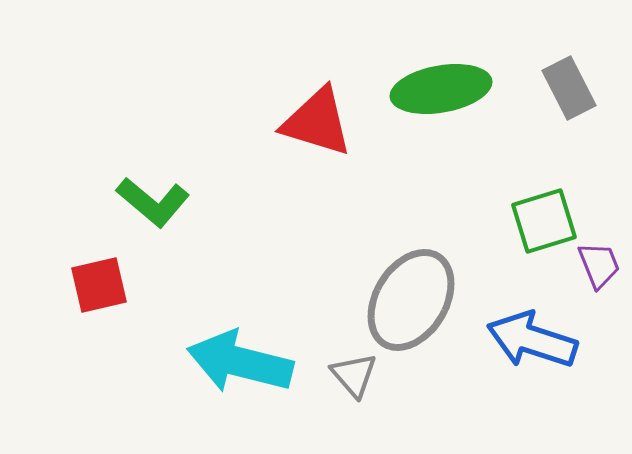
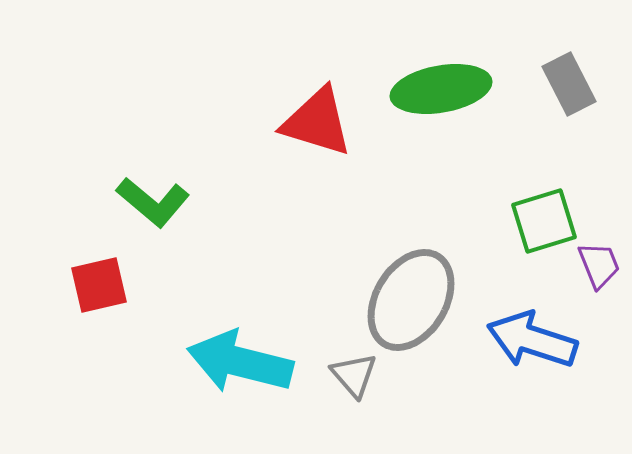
gray rectangle: moved 4 px up
